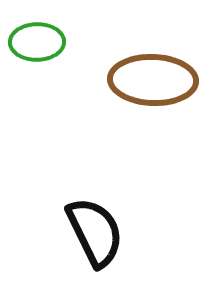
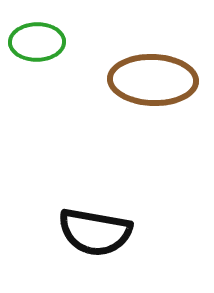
black semicircle: rotated 126 degrees clockwise
